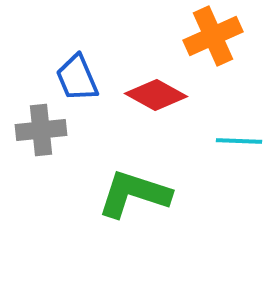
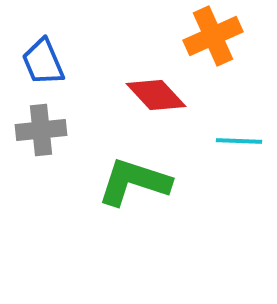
blue trapezoid: moved 34 px left, 16 px up
red diamond: rotated 18 degrees clockwise
green L-shape: moved 12 px up
